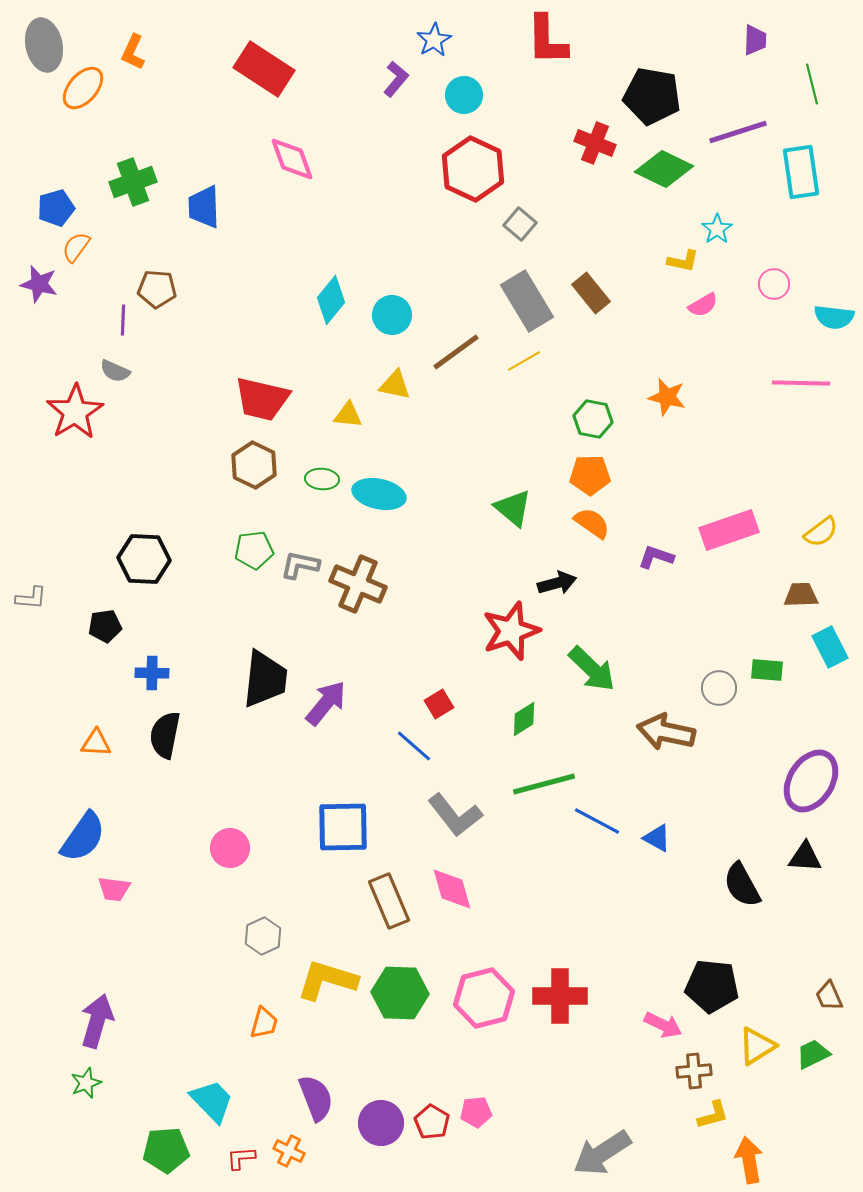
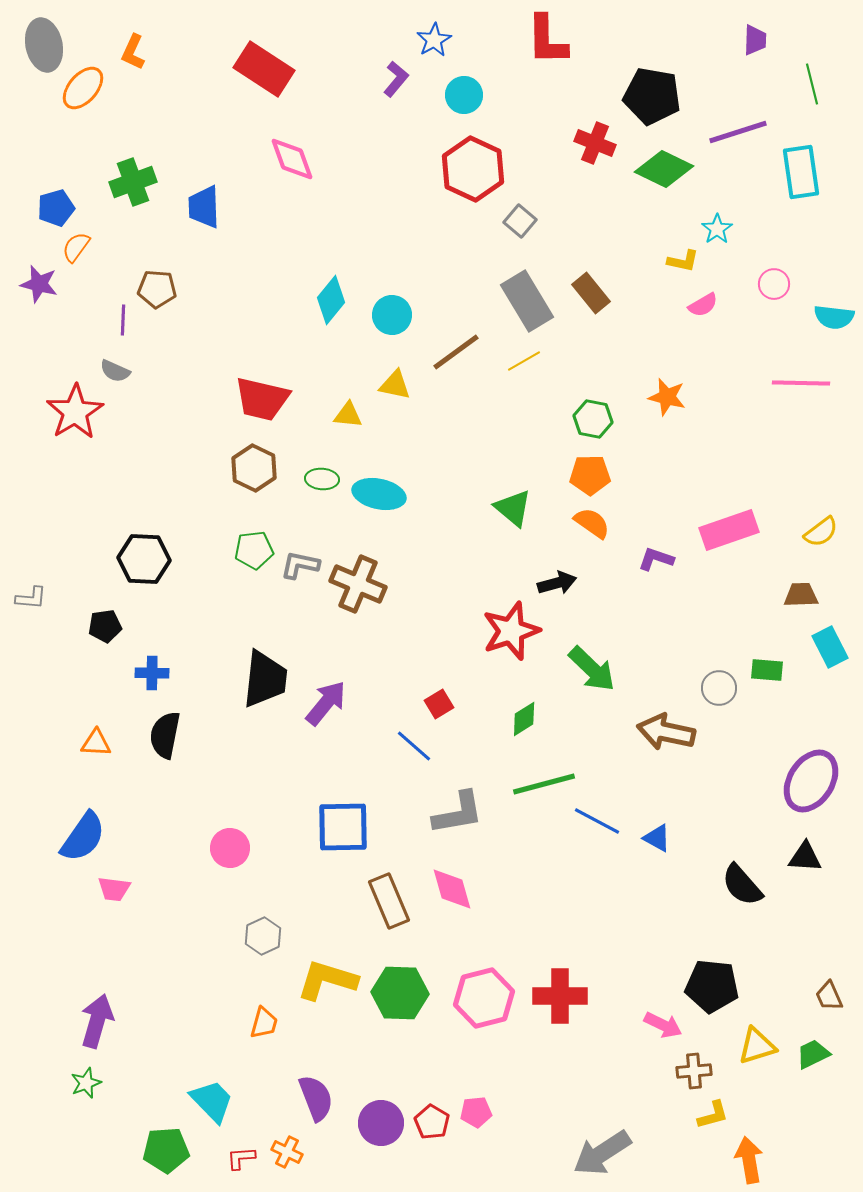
gray square at (520, 224): moved 3 px up
brown hexagon at (254, 465): moved 3 px down
purple L-shape at (656, 557): moved 2 px down
gray L-shape at (455, 815): moved 3 px right, 2 px up; rotated 62 degrees counterclockwise
black semicircle at (742, 885): rotated 12 degrees counterclockwise
yellow triangle at (757, 1046): rotated 15 degrees clockwise
orange cross at (289, 1151): moved 2 px left, 1 px down
